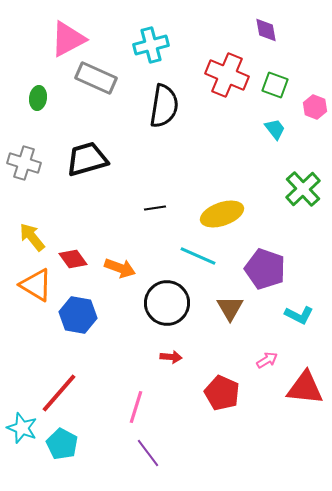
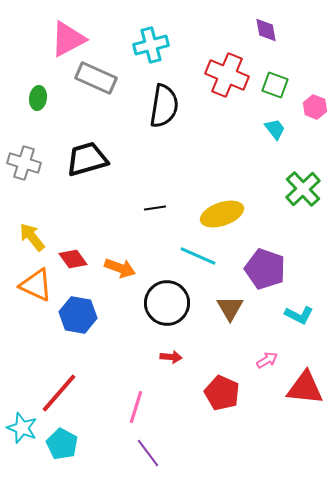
orange triangle: rotated 6 degrees counterclockwise
